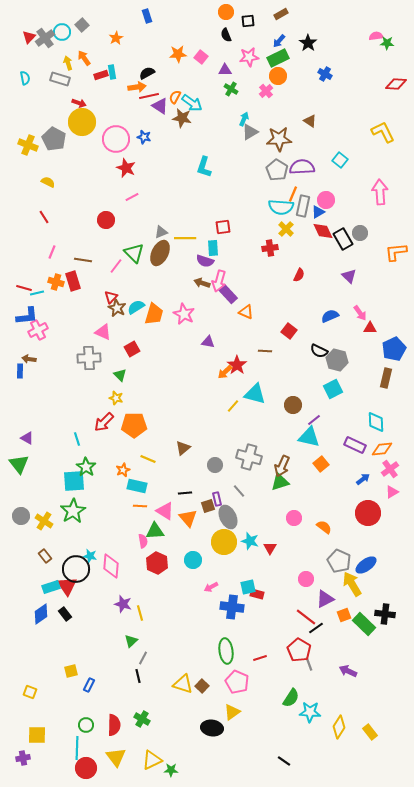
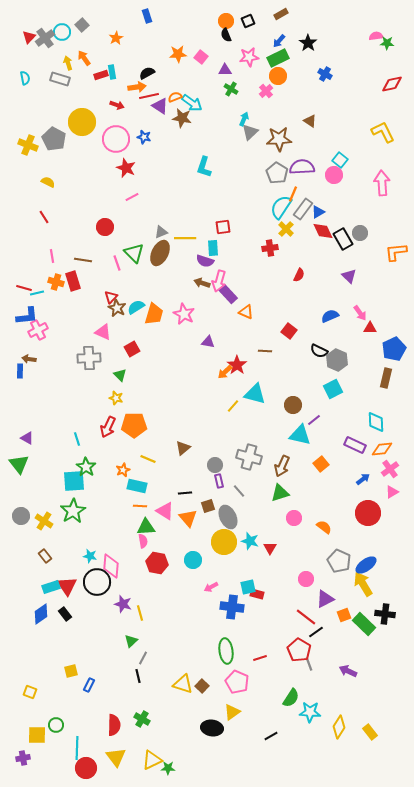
orange circle at (226, 12): moved 9 px down
black square at (248, 21): rotated 16 degrees counterclockwise
red diamond at (396, 84): moved 4 px left; rotated 15 degrees counterclockwise
orange semicircle at (175, 97): rotated 40 degrees clockwise
red arrow at (79, 103): moved 38 px right, 2 px down
gray triangle at (250, 132): rotated 12 degrees counterclockwise
gray pentagon at (277, 170): moved 3 px down
pink arrow at (380, 192): moved 2 px right, 9 px up
pink circle at (326, 200): moved 8 px right, 25 px up
gray rectangle at (303, 206): moved 3 px down; rotated 25 degrees clockwise
cyan semicircle at (281, 207): rotated 120 degrees clockwise
red circle at (106, 220): moved 1 px left, 7 px down
pink line at (52, 252): moved 4 px down; rotated 32 degrees counterclockwise
pink line at (116, 266): moved 1 px right, 3 px up; rotated 56 degrees counterclockwise
gray hexagon at (337, 360): rotated 10 degrees clockwise
red arrow at (104, 422): moved 4 px right, 5 px down; rotated 20 degrees counterclockwise
cyan triangle at (309, 437): moved 9 px left, 2 px up
green triangle at (280, 482): moved 11 px down
purple rectangle at (217, 499): moved 2 px right, 18 px up
green triangle at (155, 531): moved 9 px left, 4 px up
red hexagon at (157, 563): rotated 15 degrees counterclockwise
black circle at (76, 569): moved 21 px right, 13 px down
yellow arrow at (352, 584): moved 11 px right
black line at (316, 628): moved 4 px down
green circle at (86, 725): moved 30 px left
black line at (284, 761): moved 13 px left, 25 px up; rotated 64 degrees counterclockwise
green star at (171, 770): moved 3 px left, 2 px up
